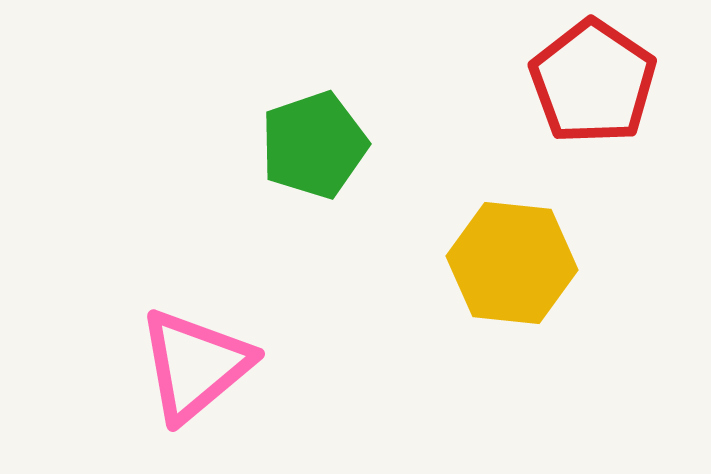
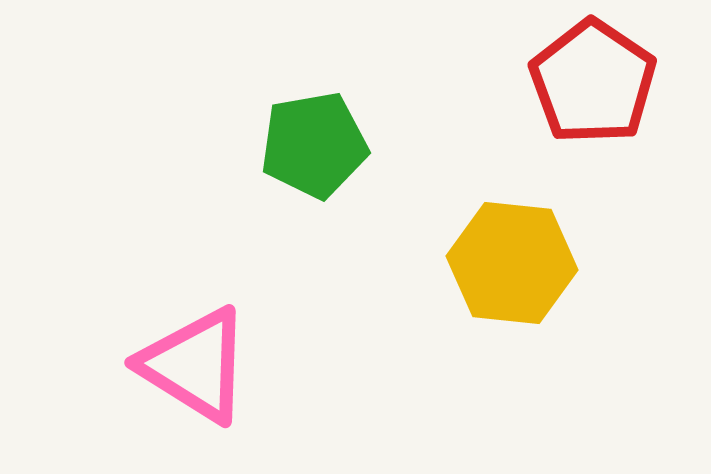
green pentagon: rotated 9 degrees clockwise
pink triangle: rotated 48 degrees counterclockwise
